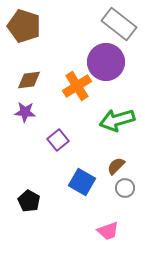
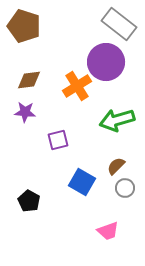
purple square: rotated 25 degrees clockwise
